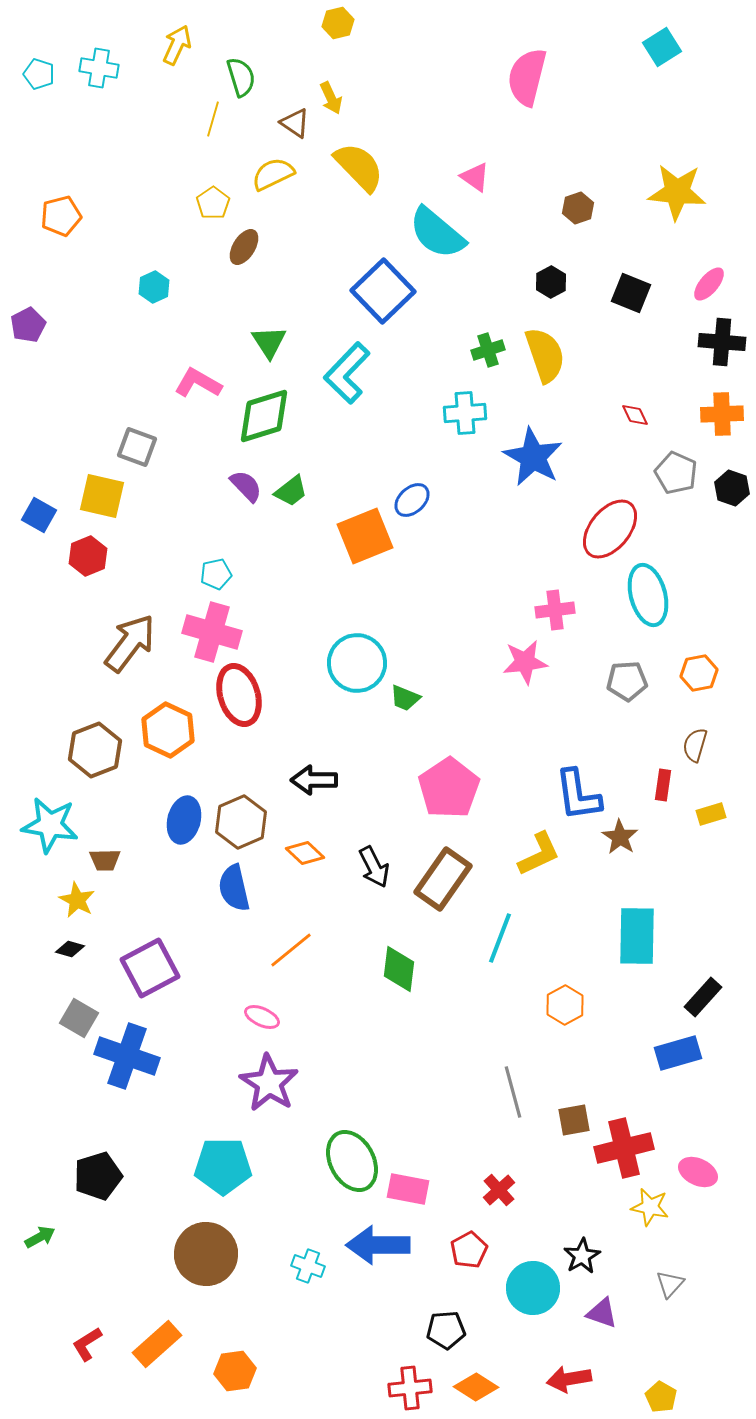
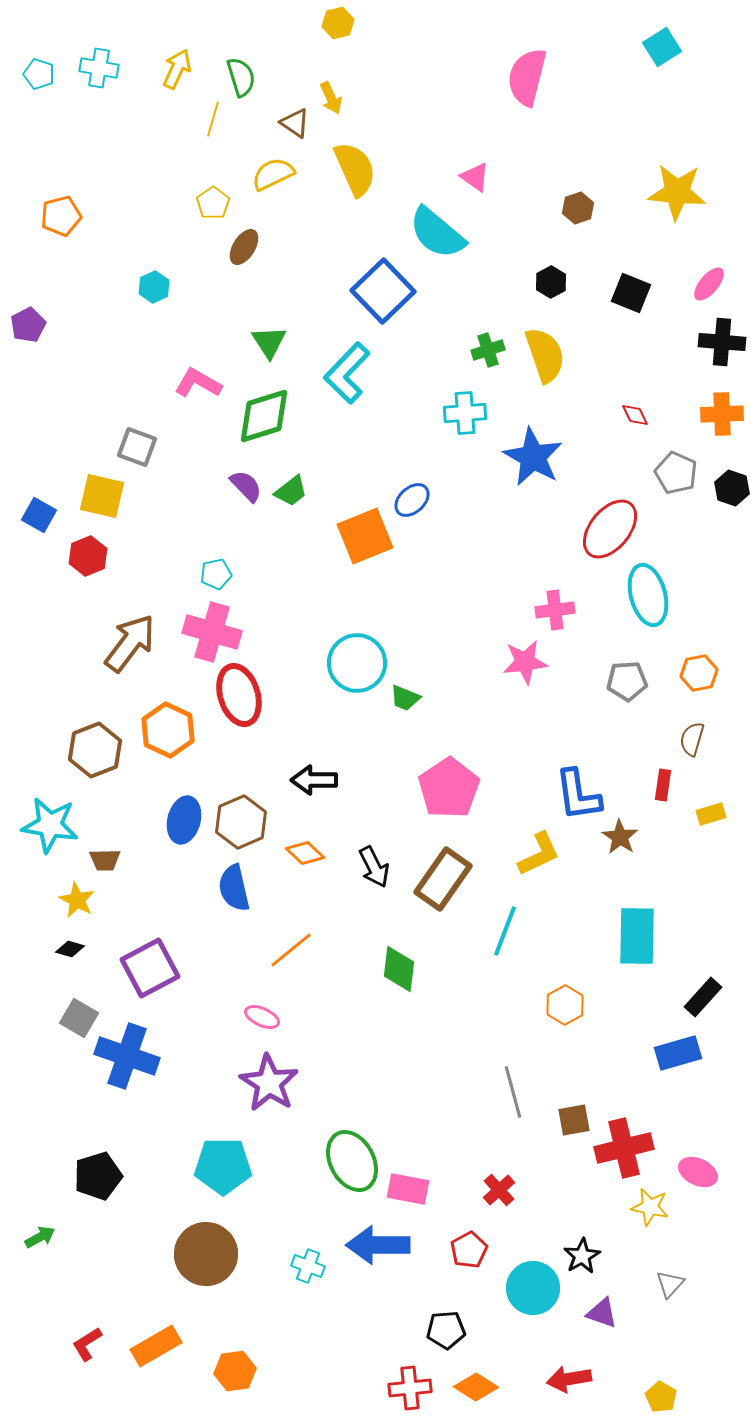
yellow arrow at (177, 45): moved 24 px down
yellow semicircle at (359, 167): moved 4 px left, 2 px down; rotated 20 degrees clockwise
brown semicircle at (695, 745): moved 3 px left, 6 px up
cyan line at (500, 938): moved 5 px right, 7 px up
orange rectangle at (157, 1344): moved 1 px left, 2 px down; rotated 12 degrees clockwise
